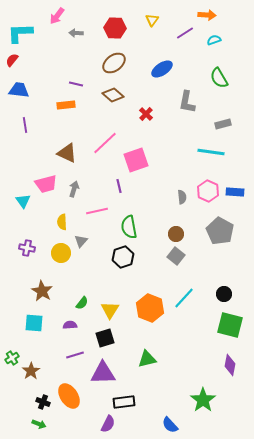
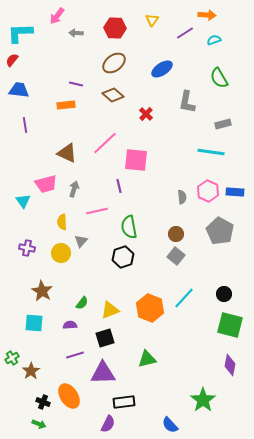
pink square at (136, 160): rotated 25 degrees clockwise
yellow triangle at (110, 310): rotated 36 degrees clockwise
